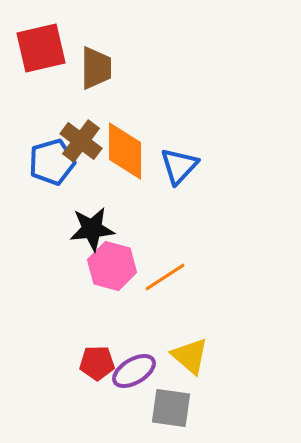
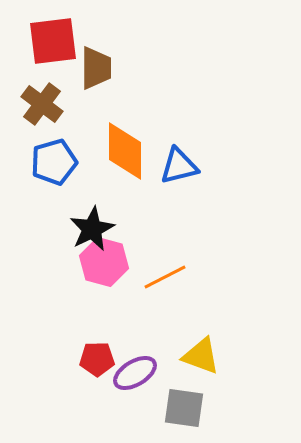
red square: moved 12 px right, 7 px up; rotated 6 degrees clockwise
brown cross: moved 39 px left, 37 px up
blue pentagon: moved 2 px right
blue triangle: rotated 33 degrees clockwise
black star: rotated 21 degrees counterclockwise
pink hexagon: moved 8 px left, 4 px up
orange line: rotated 6 degrees clockwise
yellow triangle: moved 11 px right; rotated 21 degrees counterclockwise
red pentagon: moved 4 px up
purple ellipse: moved 1 px right, 2 px down
gray square: moved 13 px right
